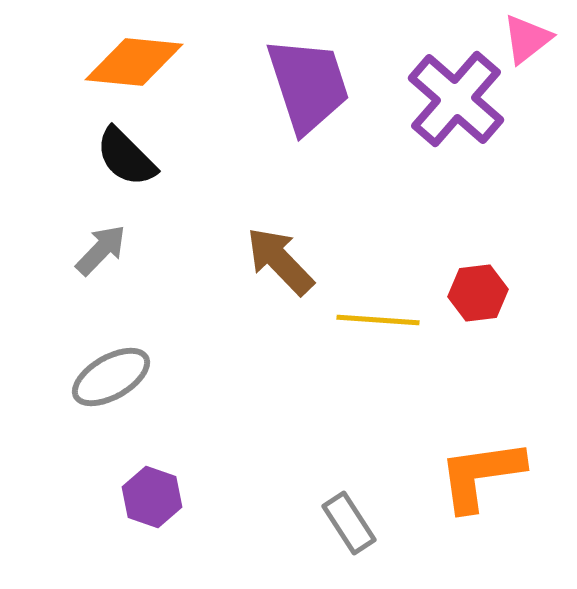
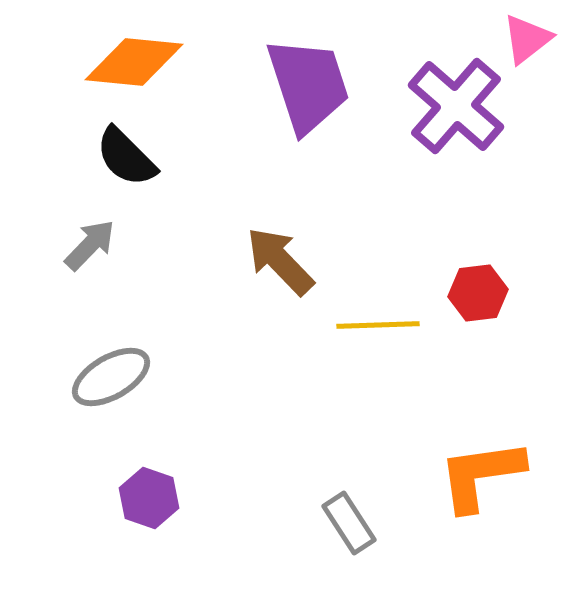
purple cross: moved 7 px down
gray arrow: moved 11 px left, 5 px up
yellow line: moved 5 px down; rotated 6 degrees counterclockwise
purple hexagon: moved 3 px left, 1 px down
